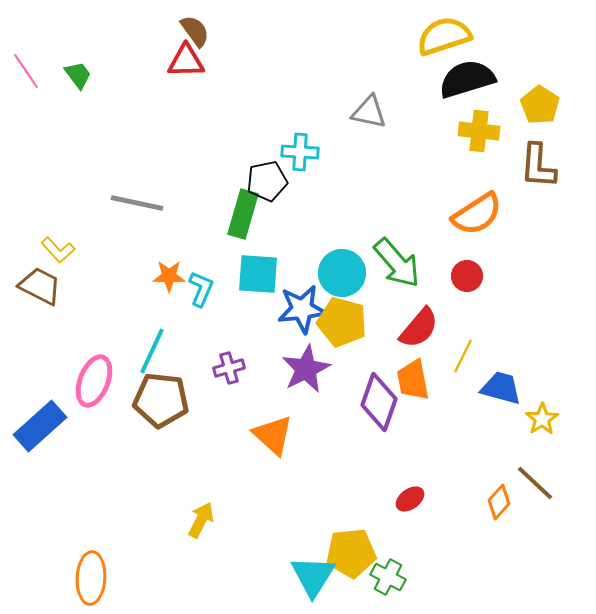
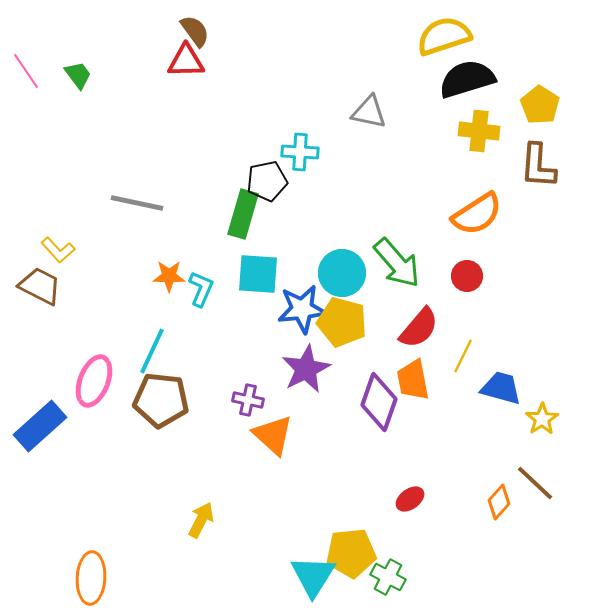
purple cross at (229, 368): moved 19 px right, 32 px down; rotated 28 degrees clockwise
